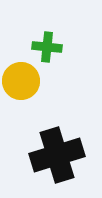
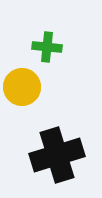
yellow circle: moved 1 px right, 6 px down
